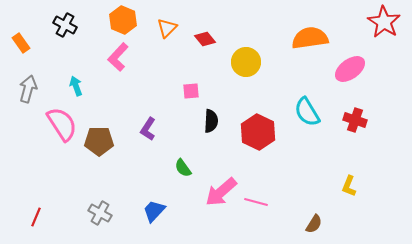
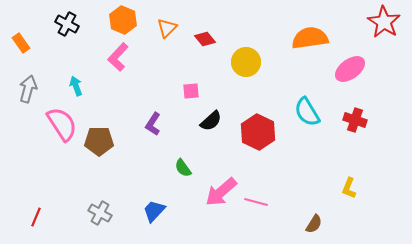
black cross: moved 2 px right, 1 px up
black semicircle: rotated 45 degrees clockwise
purple L-shape: moved 5 px right, 5 px up
yellow L-shape: moved 2 px down
